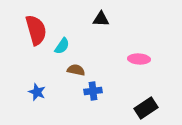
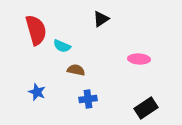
black triangle: rotated 36 degrees counterclockwise
cyan semicircle: rotated 78 degrees clockwise
blue cross: moved 5 px left, 8 px down
